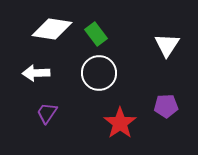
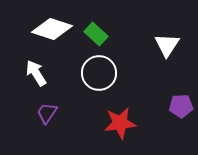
white diamond: rotated 9 degrees clockwise
green rectangle: rotated 10 degrees counterclockwise
white arrow: rotated 60 degrees clockwise
purple pentagon: moved 15 px right
red star: rotated 28 degrees clockwise
